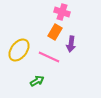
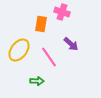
orange rectangle: moved 14 px left, 8 px up; rotated 21 degrees counterclockwise
purple arrow: rotated 56 degrees counterclockwise
pink line: rotated 30 degrees clockwise
green arrow: rotated 32 degrees clockwise
